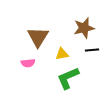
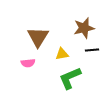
green L-shape: moved 2 px right
